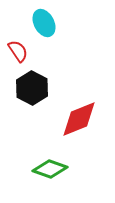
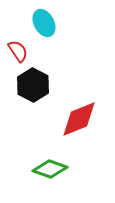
black hexagon: moved 1 px right, 3 px up
